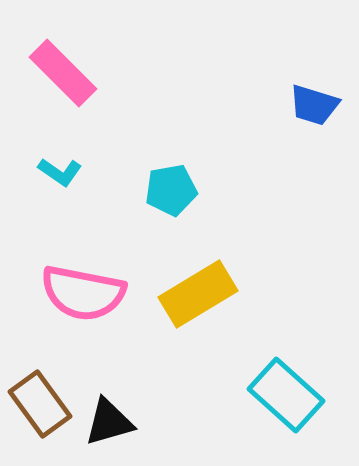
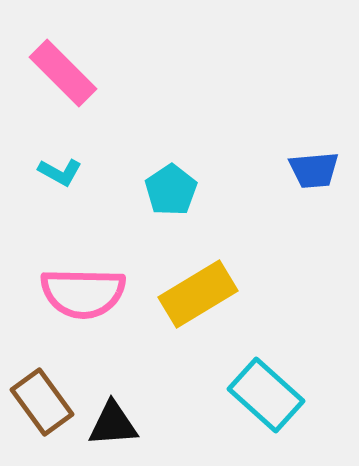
blue trapezoid: moved 65 px down; rotated 22 degrees counterclockwise
cyan L-shape: rotated 6 degrees counterclockwise
cyan pentagon: rotated 24 degrees counterclockwise
pink semicircle: rotated 10 degrees counterclockwise
cyan rectangle: moved 20 px left
brown rectangle: moved 2 px right, 2 px up
black triangle: moved 4 px right, 2 px down; rotated 12 degrees clockwise
